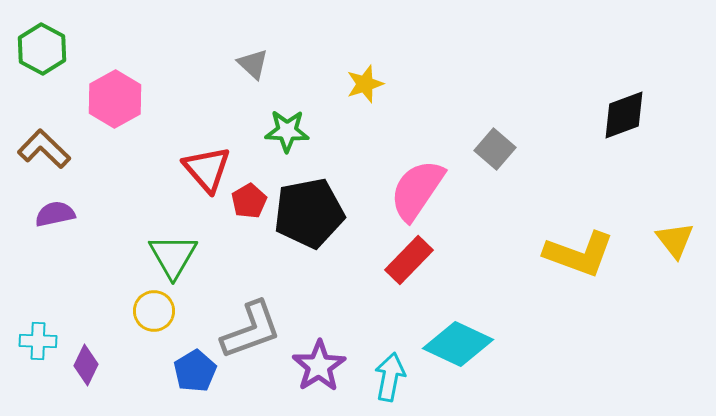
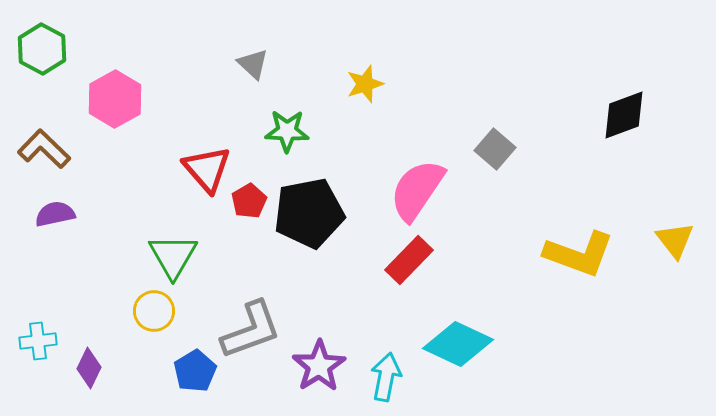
cyan cross: rotated 9 degrees counterclockwise
purple diamond: moved 3 px right, 3 px down
cyan arrow: moved 4 px left
